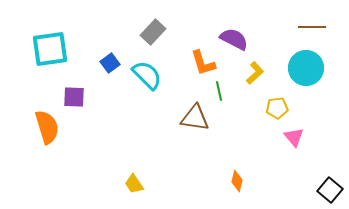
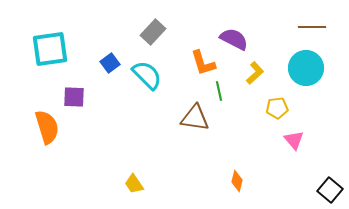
pink triangle: moved 3 px down
